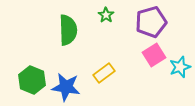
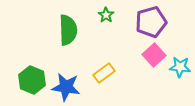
pink square: rotated 10 degrees counterclockwise
cyan star: rotated 25 degrees clockwise
